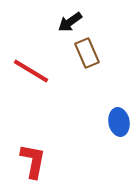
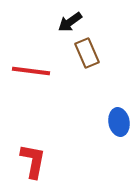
red line: rotated 24 degrees counterclockwise
